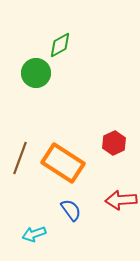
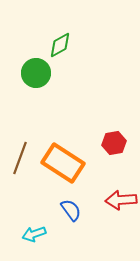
red hexagon: rotated 15 degrees clockwise
